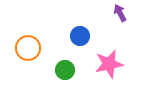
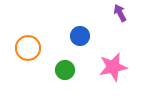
pink star: moved 4 px right, 3 px down
